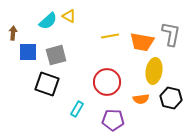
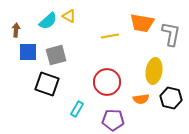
brown arrow: moved 3 px right, 3 px up
orange trapezoid: moved 19 px up
